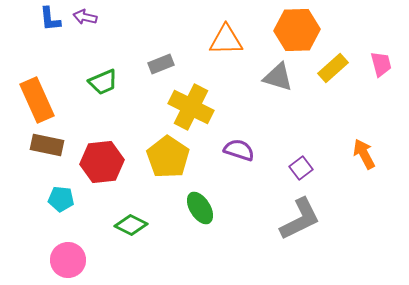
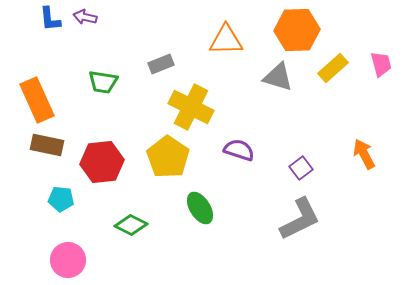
green trapezoid: rotated 32 degrees clockwise
